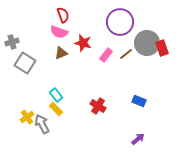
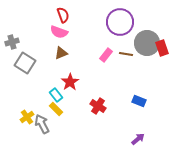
red star: moved 13 px left, 39 px down; rotated 24 degrees clockwise
brown line: rotated 48 degrees clockwise
